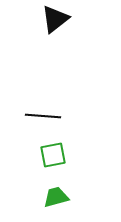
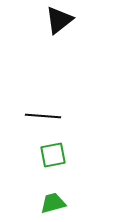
black triangle: moved 4 px right, 1 px down
green trapezoid: moved 3 px left, 6 px down
